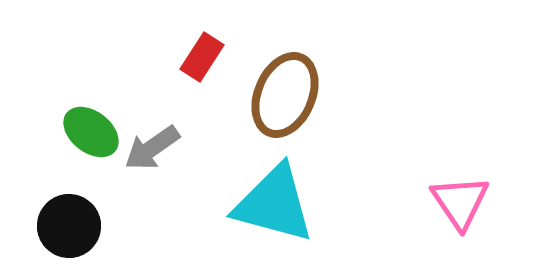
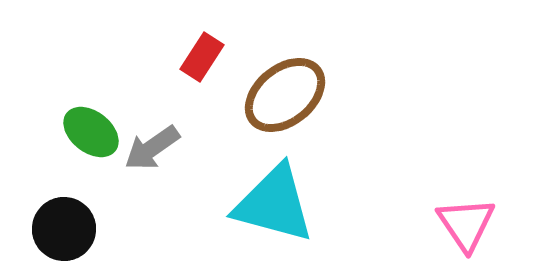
brown ellipse: rotated 28 degrees clockwise
pink triangle: moved 6 px right, 22 px down
black circle: moved 5 px left, 3 px down
